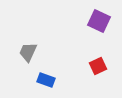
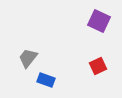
gray trapezoid: moved 6 px down; rotated 15 degrees clockwise
